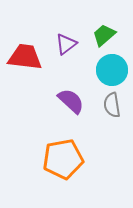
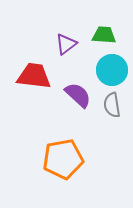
green trapezoid: rotated 45 degrees clockwise
red trapezoid: moved 9 px right, 19 px down
purple semicircle: moved 7 px right, 6 px up
